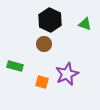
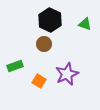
green rectangle: rotated 35 degrees counterclockwise
orange square: moved 3 px left, 1 px up; rotated 16 degrees clockwise
